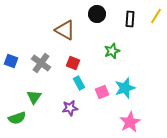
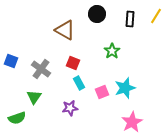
green star: rotated 14 degrees counterclockwise
gray cross: moved 6 px down
pink star: moved 2 px right
